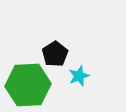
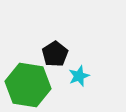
green hexagon: rotated 12 degrees clockwise
